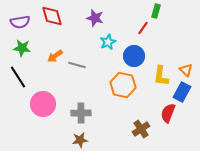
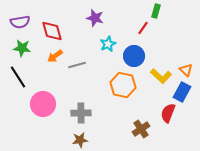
red diamond: moved 15 px down
cyan star: moved 2 px down
gray line: rotated 30 degrees counterclockwise
yellow L-shape: rotated 55 degrees counterclockwise
